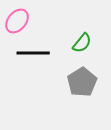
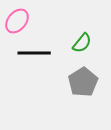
black line: moved 1 px right
gray pentagon: moved 1 px right
